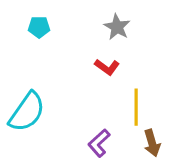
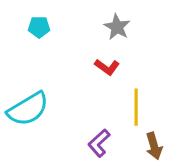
cyan semicircle: moved 1 px right, 3 px up; rotated 24 degrees clockwise
brown arrow: moved 2 px right, 3 px down
